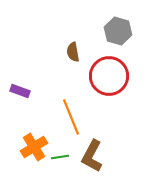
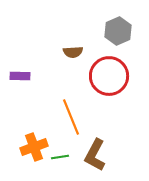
gray hexagon: rotated 20 degrees clockwise
brown semicircle: rotated 84 degrees counterclockwise
purple rectangle: moved 15 px up; rotated 18 degrees counterclockwise
orange cross: rotated 12 degrees clockwise
brown L-shape: moved 3 px right, 1 px up
